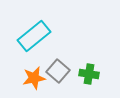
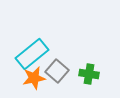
cyan rectangle: moved 2 px left, 18 px down
gray square: moved 1 px left
